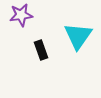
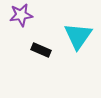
black rectangle: rotated 48 degrees counterclockwise
